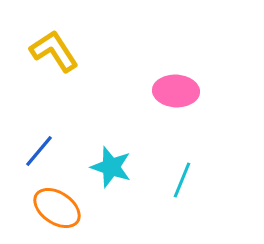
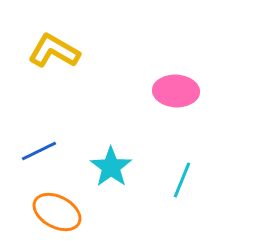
yellow L-shape: rotated 27 degrees counterclockwise
blue line: rotated 24 degrees clockwise
cyan star: rotated 18 degrees clockwise
orange ellipse: moved 4 px down; rotated 6 degrees counterclockwise
